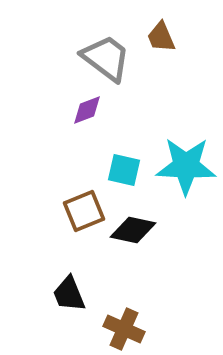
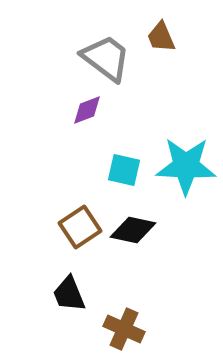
brown square: moved 4 px left, 16 px down; rotated 12 degrees counterclockwise
